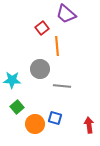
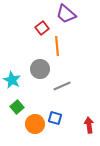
cyan star: rotated 24 degrees clockwise
gray line: rotated 30 degrees counterclockwise
